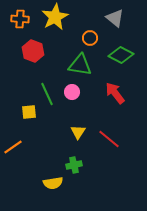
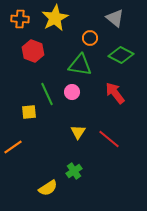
yellow star: moved 1 px down
green cross: moved 6 px down; rotated 21 degrees counterclockwise
yellow semicircle: moved 5 px left, 5 px down; rotated 24 degrees counterclockwise
